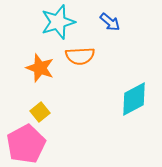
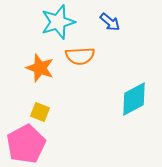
yellow square: rotated 30 degrees counterclockwise
